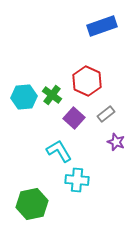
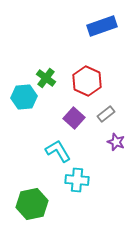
green cross: moved 6 px left, 17 px up
cyan L-shape: moved 1 px left
